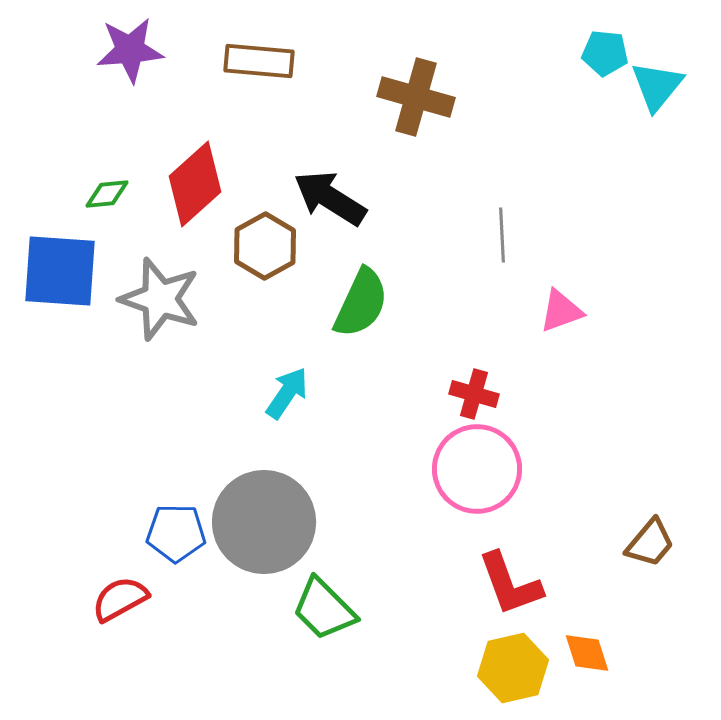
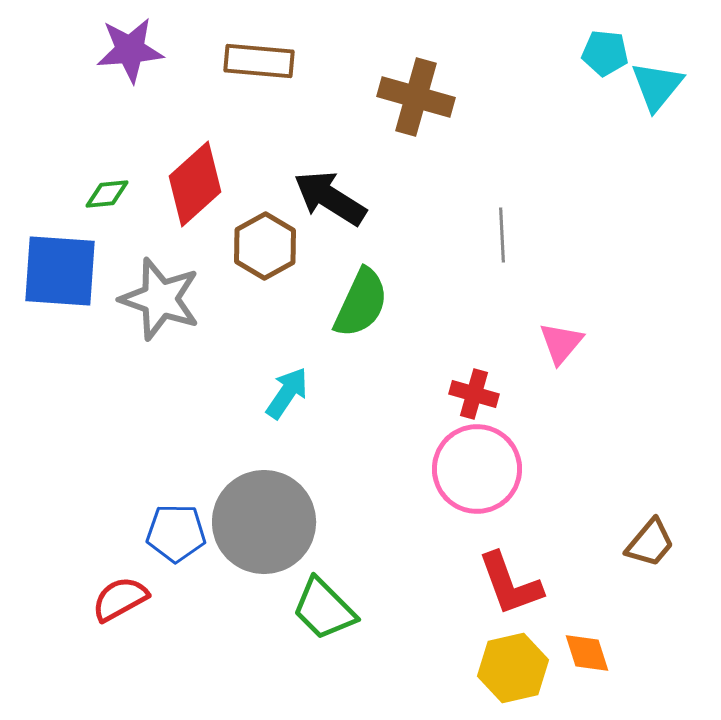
pink triangle: moved 32 px down; rotated 30 degrees counterclockwise
